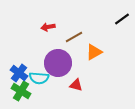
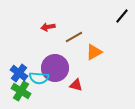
black line: moved 3 px up; rotated 14 degrees counterclockwise
purple circle: moved 3 px left, 5 px down
